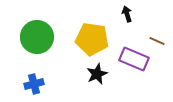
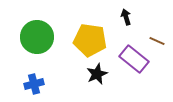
black arrow: moved 1 px left, 3 px down
yellow pentagon: moved 2 px left, 1 px down
purple rectangle: rotated 16 degrees clockwise
